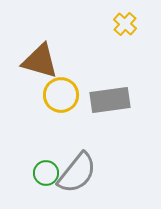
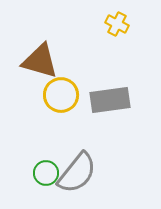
yellow cross: moved 8 px left; rotated 15 degrees counterclockwise
